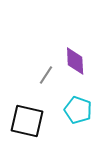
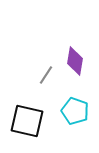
purple diamond: rotated 12 degrees clockwise
cyan pentagon: moved 3 px left, 1 px down
